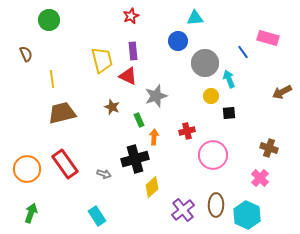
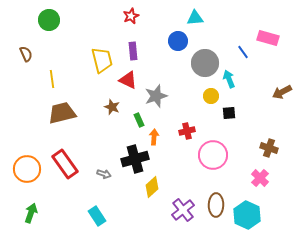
red triangle: moved 4 px down
